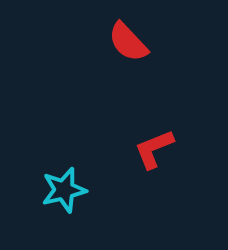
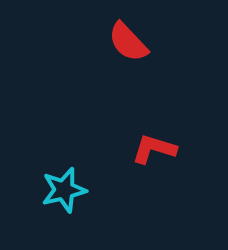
red L-shape: rotated 39 degrees clockwise
